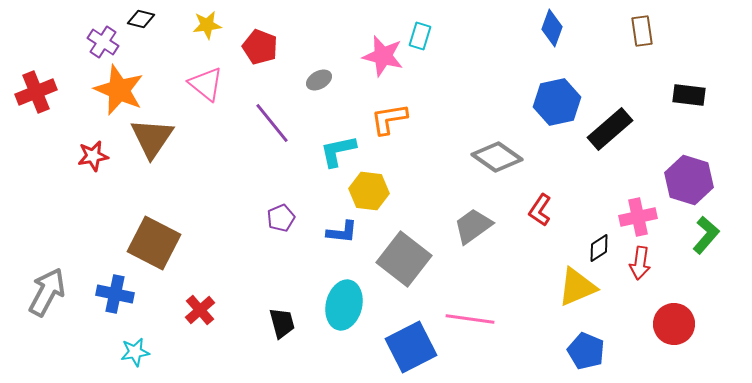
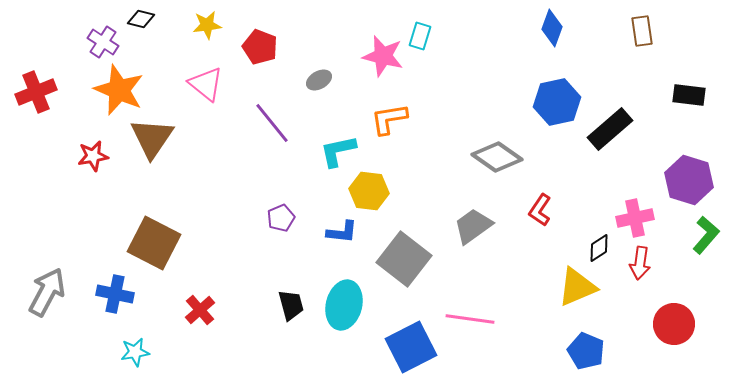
pink cross at (638, 217): moved 3 px left, 1 px down
black trapezoid at (282, 323): moved 9 px right, 18 px up
